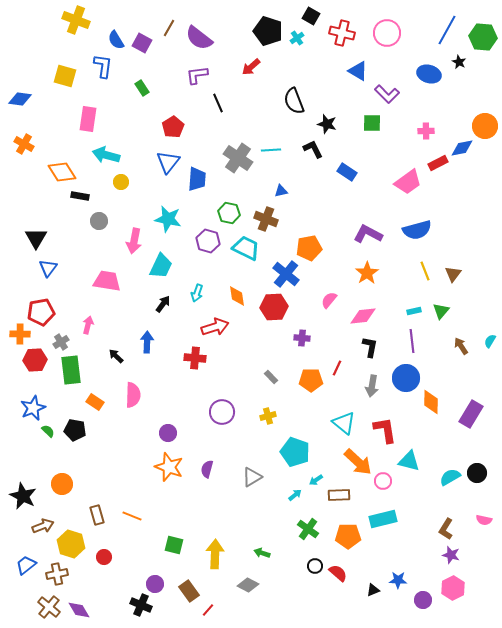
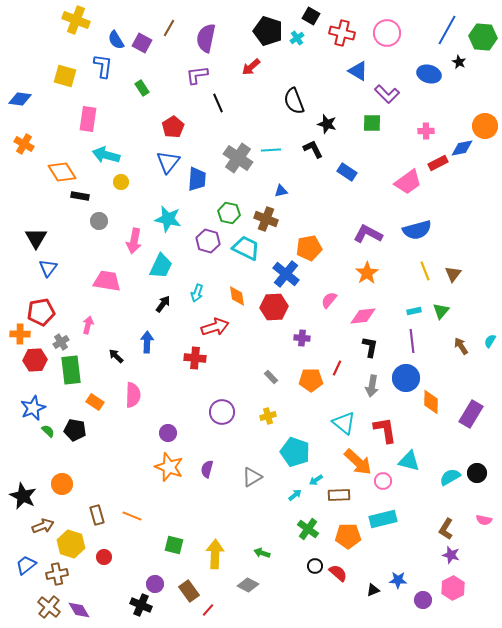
purple semicircle at (199, 38): moved 7 px right; rotated 64 degrees clockwise
